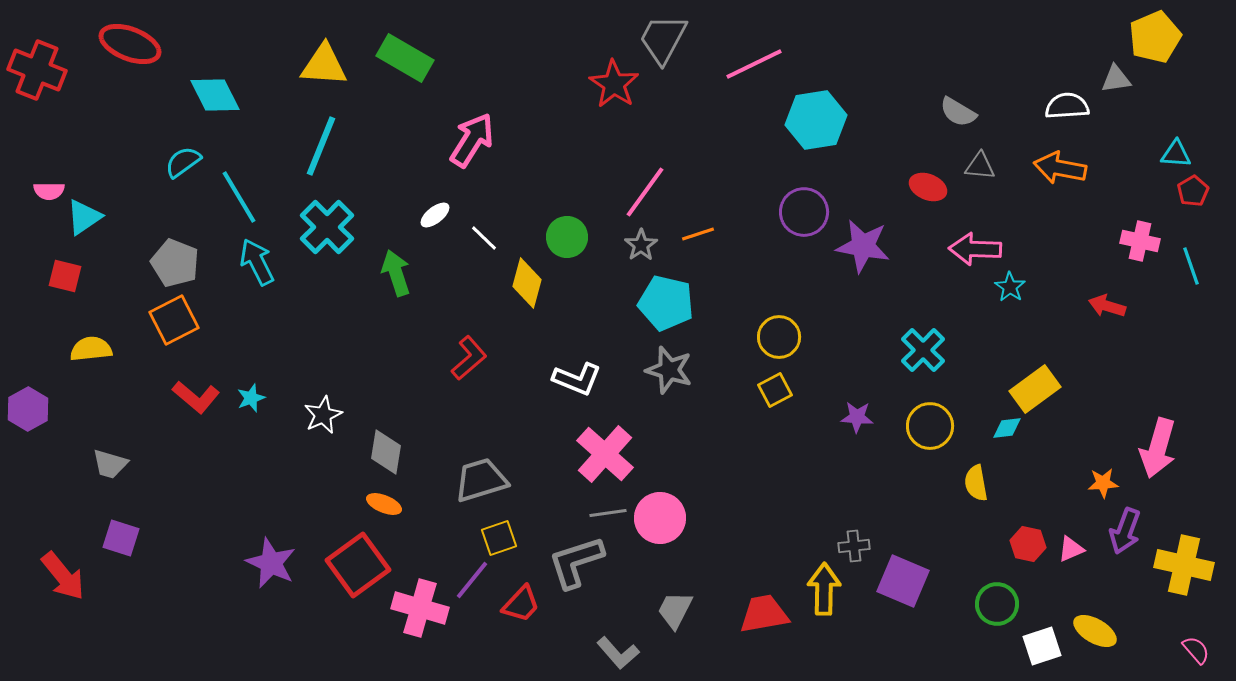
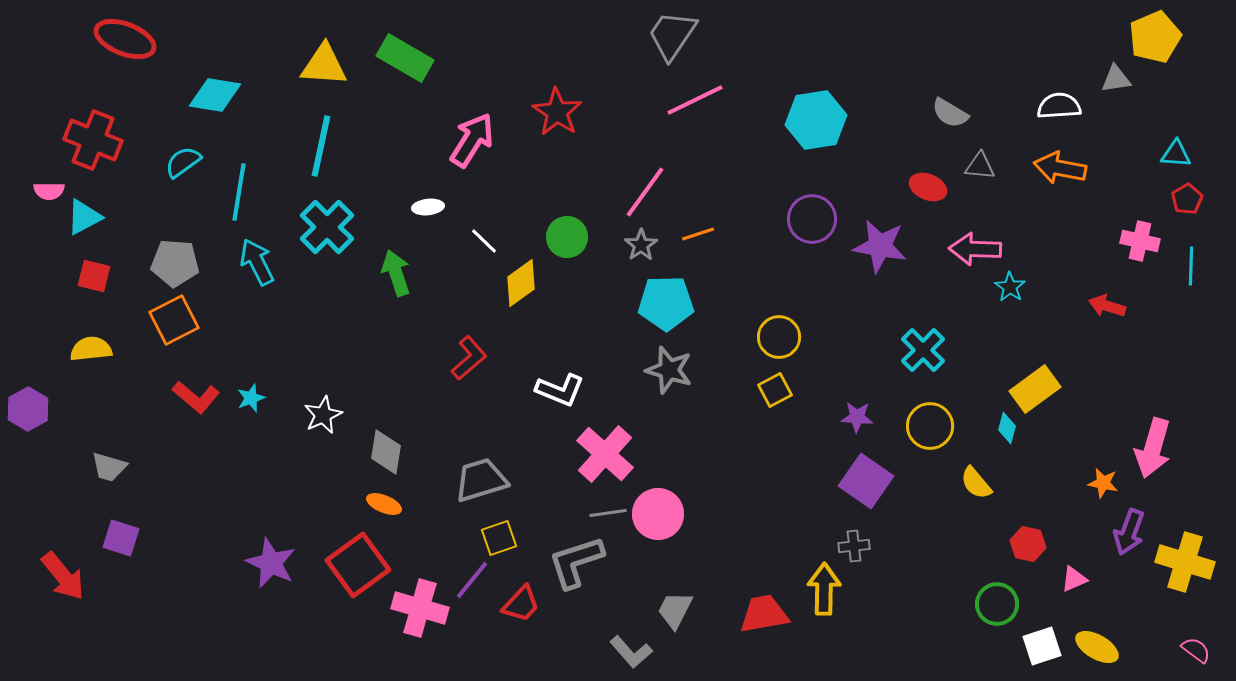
gray trapezoid at (663, 39): moved 9 px right, 4 px up; rotated 6 degrees clockwise
red ellipse at (130, 44): moved 5 px left, 5 px up
pink line at (754, 64): moved 59 px left, 36 px down
red cross at (37, 70): moved 56 px right, 70 px down
red star at (614, 84): moved 57 px left, 28 px down
cyan diamond at (215, 95): rotated 54 degrees counterclockwise
white semicircle at (1067, 106): moved 8 px left
gray semicircle at (958, 112): moved 8 px left, 1 px down
cyan line at (321, 146): rotated 10 degrees counterclockwise
red pentagon at (1193, 191): moved 6 px left, 8 px down
cyan line at (239, 197): moved 5 px up; rotated 40 degrees clockwise
purple circle at (804, 212): moved 8 px right, 7 px down
white ellipse at (435, 215): moved 7 px left, 8 px up; rotated 32 degrees clockwise
cyan triangle at (84, 217): rotated 6 degrees clockwise
white line at (484, 238): moved 3 px down
purple star at (863, 246): moved 17 px right
gray pentagon at (175, 263): rotated 18 degrees counterclockwise
cyan line at (1191, 266): rotated 21 degrees clockwise
red square at (65, 276): moved 29 px right
yellow diamond at (527, 283): moved 6 px left; rotated 39 degrees clockwise
cyan pentagon at (666, 303): rotated 14 degrees counterclockwise
white L-shape at (577, 379): moved 17 px left, 11 px down
cyan diamond at (1007, 428): rotated 68 degrees counterclockwise
pink arrow at (1158, 448): moved 5 px left
gray trapezoid at (110, 464): moved 1 px left, 3 px down
yellow semicircle at (976, 483): rotated 30 degrees counterclockwise
orange star at (1103, 483): rotated 16 degrees clockwise
pink circle at (660, 518): moved 2 px left, 4 px up
purple arrow at (1125, 531): moved 4 px right, 1 px down
pink triangle at (1071, 549): moved 3 px right, 30 px down
yellow cross at (1184, 565): moved 1 px right, 3 px up; rotated 4 degrees clockwise
purple square at (903, 581): moved 37 px left, 100 px up; rotated 12 degrees clockwise
yellow ellipse at (1095, 631): moved 2 px right, 16 px down
pink semicircle at (1196, 650): rotated 12 degrees counterclockwise
gray L-shape at (618, 653): moved 13 px right, 1 px up
